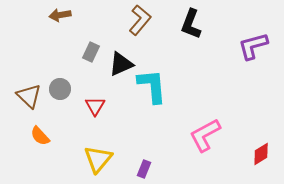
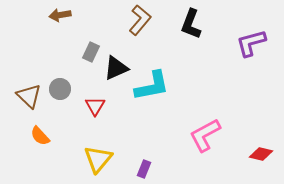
purple L-shape: moved 2 px left, 3 px up
black triangle: moved 5 px left, 4 px down
cyan L-shape: rotated 84 degrees clockwise
red diamond: rotated 45 degrees clockwise
